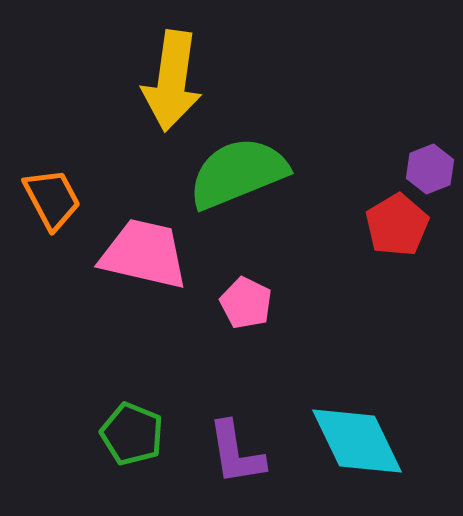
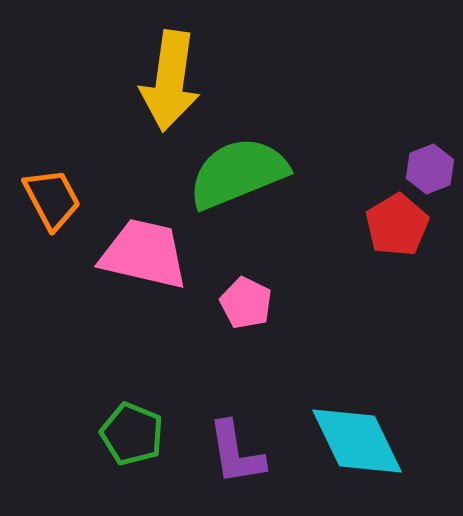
yellow arrow: moved 2 px left
